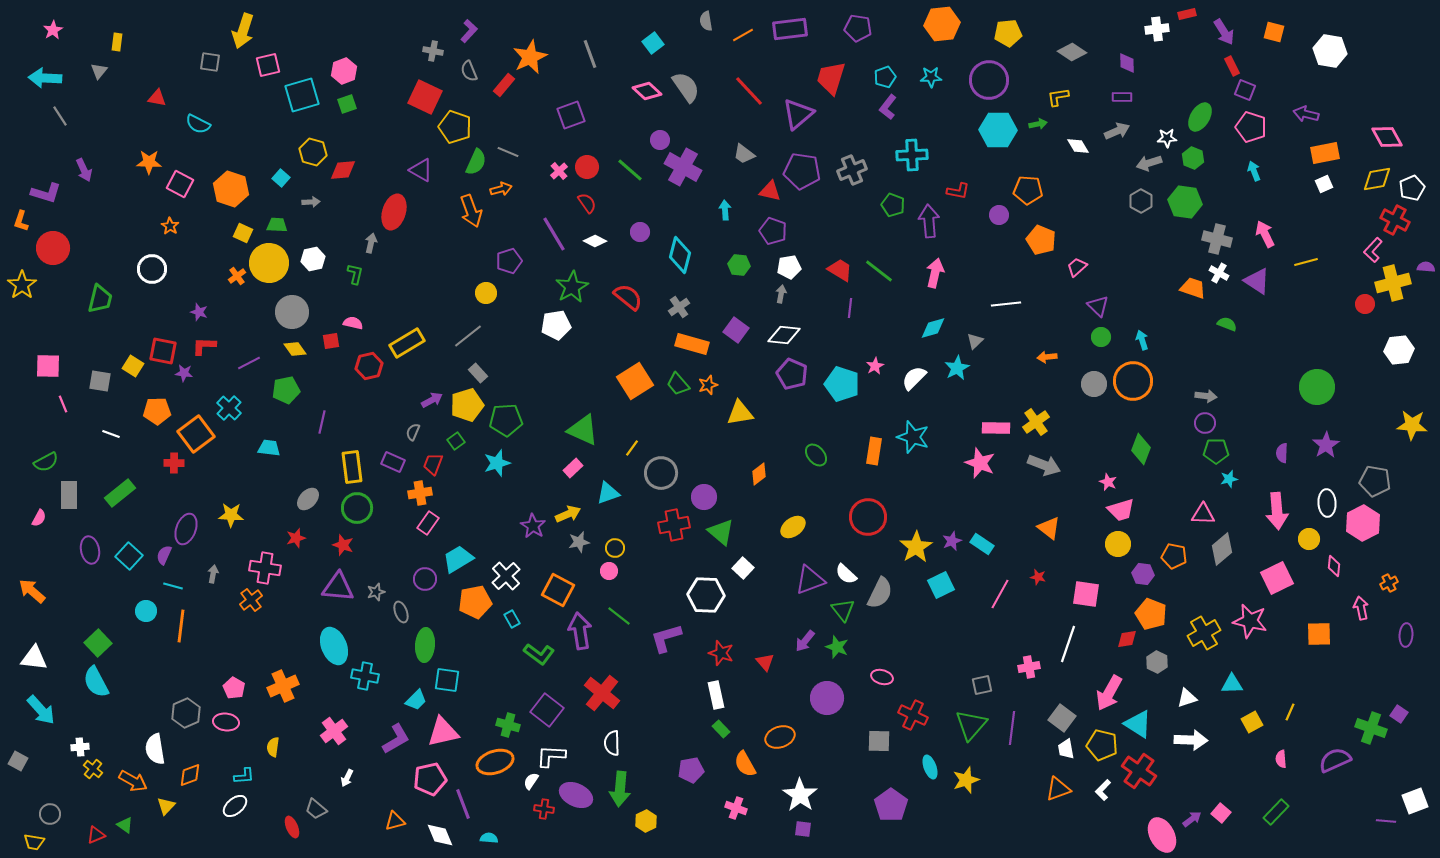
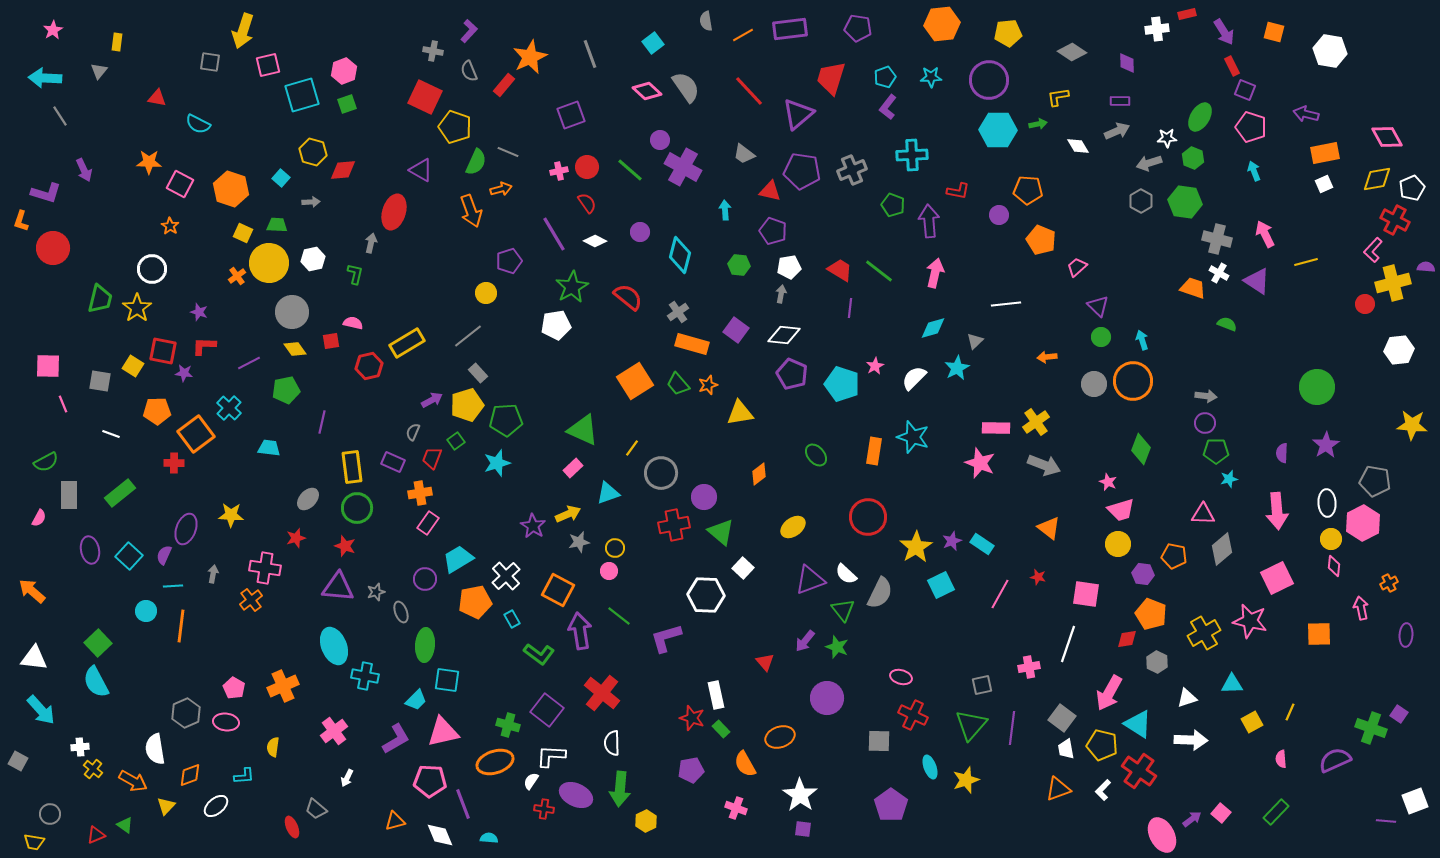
purple rectangle at (1122, 97): moved 2 px left, 4 px down
pink cross at (559, 171): rotated 30 degrees clockwise
yellow star at (22, 285): moved 115 px right, 23 px down
gray cross at (679, 307): moved 1 px left, 5 px down
red trapezoid at (433, 464): moved 1 px left, 6 px up
yellow circle at (1309, 539): moved 22 px right
red star at (343, 545): moved 2 px right, 1 px down
cyan line at (173, 586): rotated 18 degrees counterclockwise
red star at (721, 653): moved 29 px left, 65 px down
pink ellipse at (882, 677): moved 19 px right
pink pentagon at (430, 779): moved 2 px down; rotated 16 degrees clockwise
white ellipse at (235, 806): moved 19 px left
